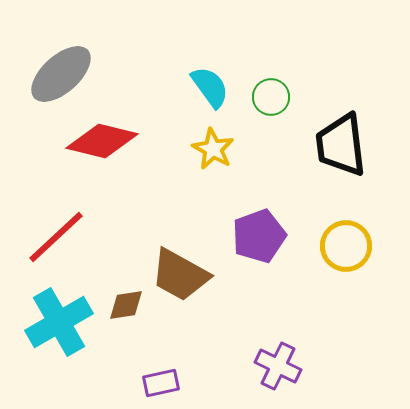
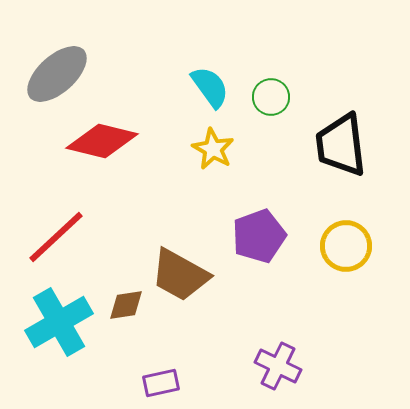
gray ellipse: moved 4 px left
